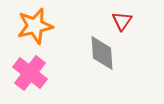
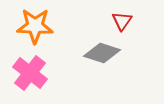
orange star: rotated 15 degrees clockwise
gray diamond: rotated 69 degrees counterclockwise
